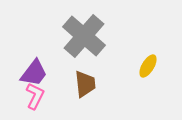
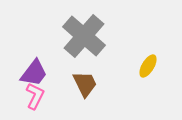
brown trapezoid: rotated 20 degrees counterclockwise
